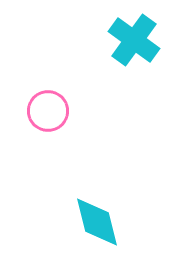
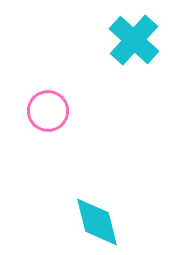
cyan cross: rotated 6 degrees clockwise
